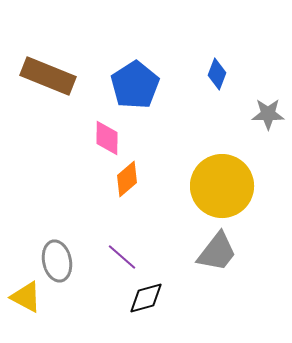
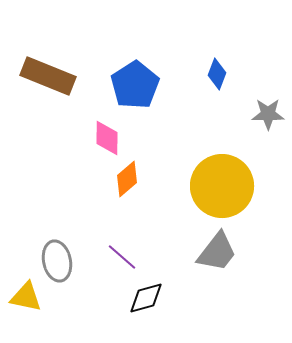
yellow triangle: rotated 16 degrees counterclockwise
